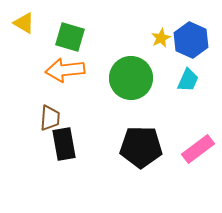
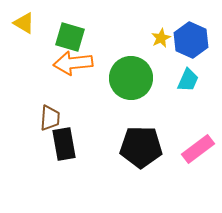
orange arrow: moved 8 px right, 7 px up
